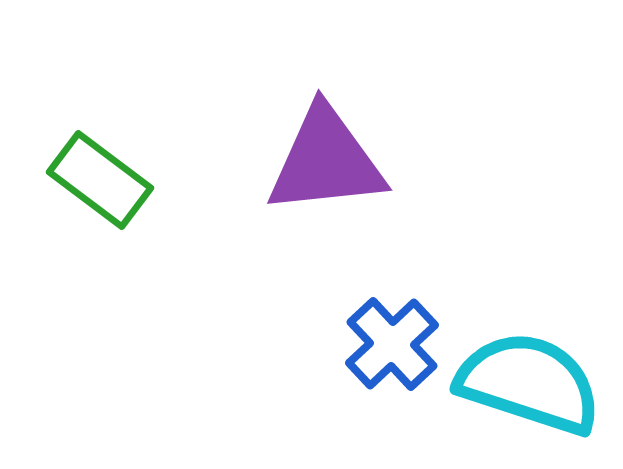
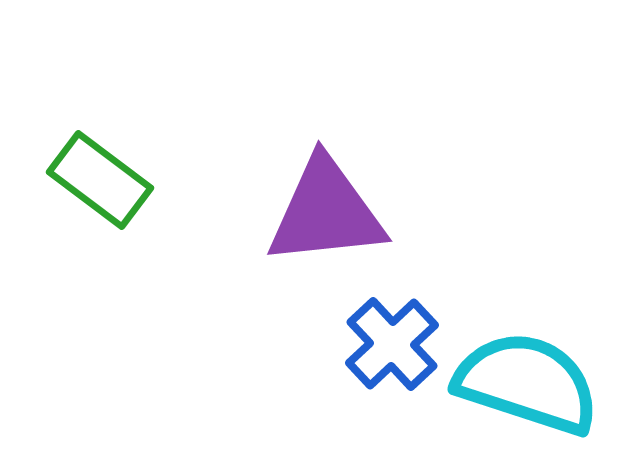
purple triangle: moved 51 px down
cyan semicircle: moved 2 px left
